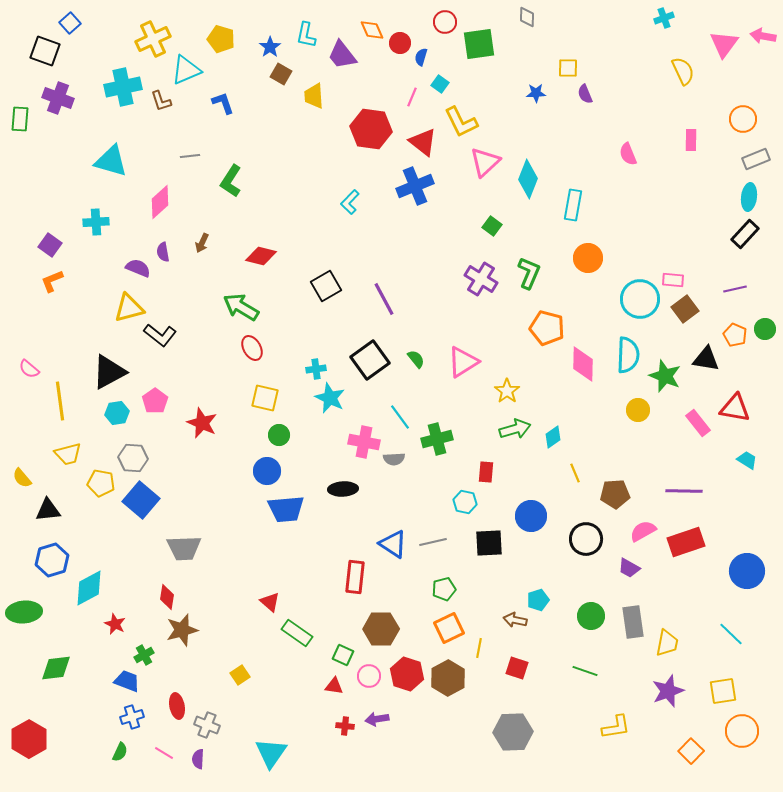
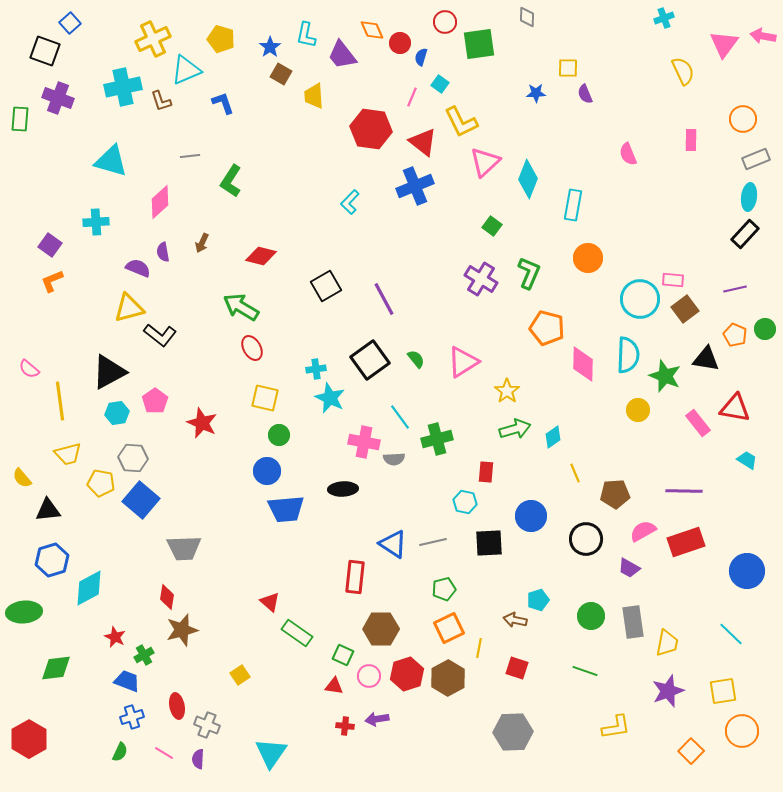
red star at (115, 624): moved 13 px down
red hexagon at (407, 674): rotated 24 degrees clockwise
